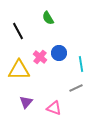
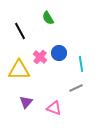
black line: moved 2 px right
